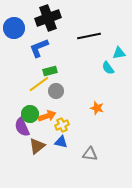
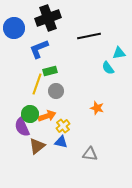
blue L-shape: moved 1 px down
yellow line: moved 2 px left; rotated 35 degrees counterclockwise
yellow cross: moved 1 px right, 1 px down; rotated 16 degrees counterclockwise
